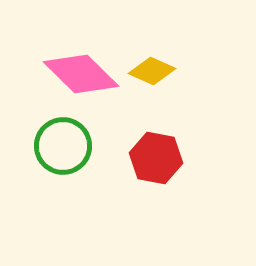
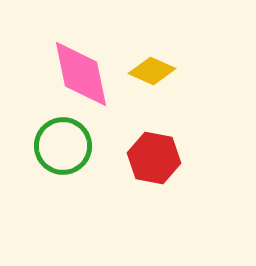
pink diamond: rotated 34 degrees clockwise
red hexagon: moved 2 px left
